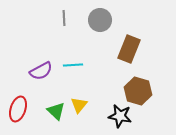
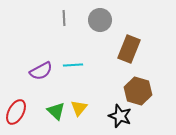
yellow triangle: moved 3 px down
red ellipse: moved 2 px left, 3 px down; rotated 10 degrees clockwise
black star: rotated 10 degrees clockwise
